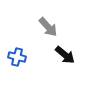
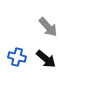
black arrow: moved 19 px left, 4 px down
